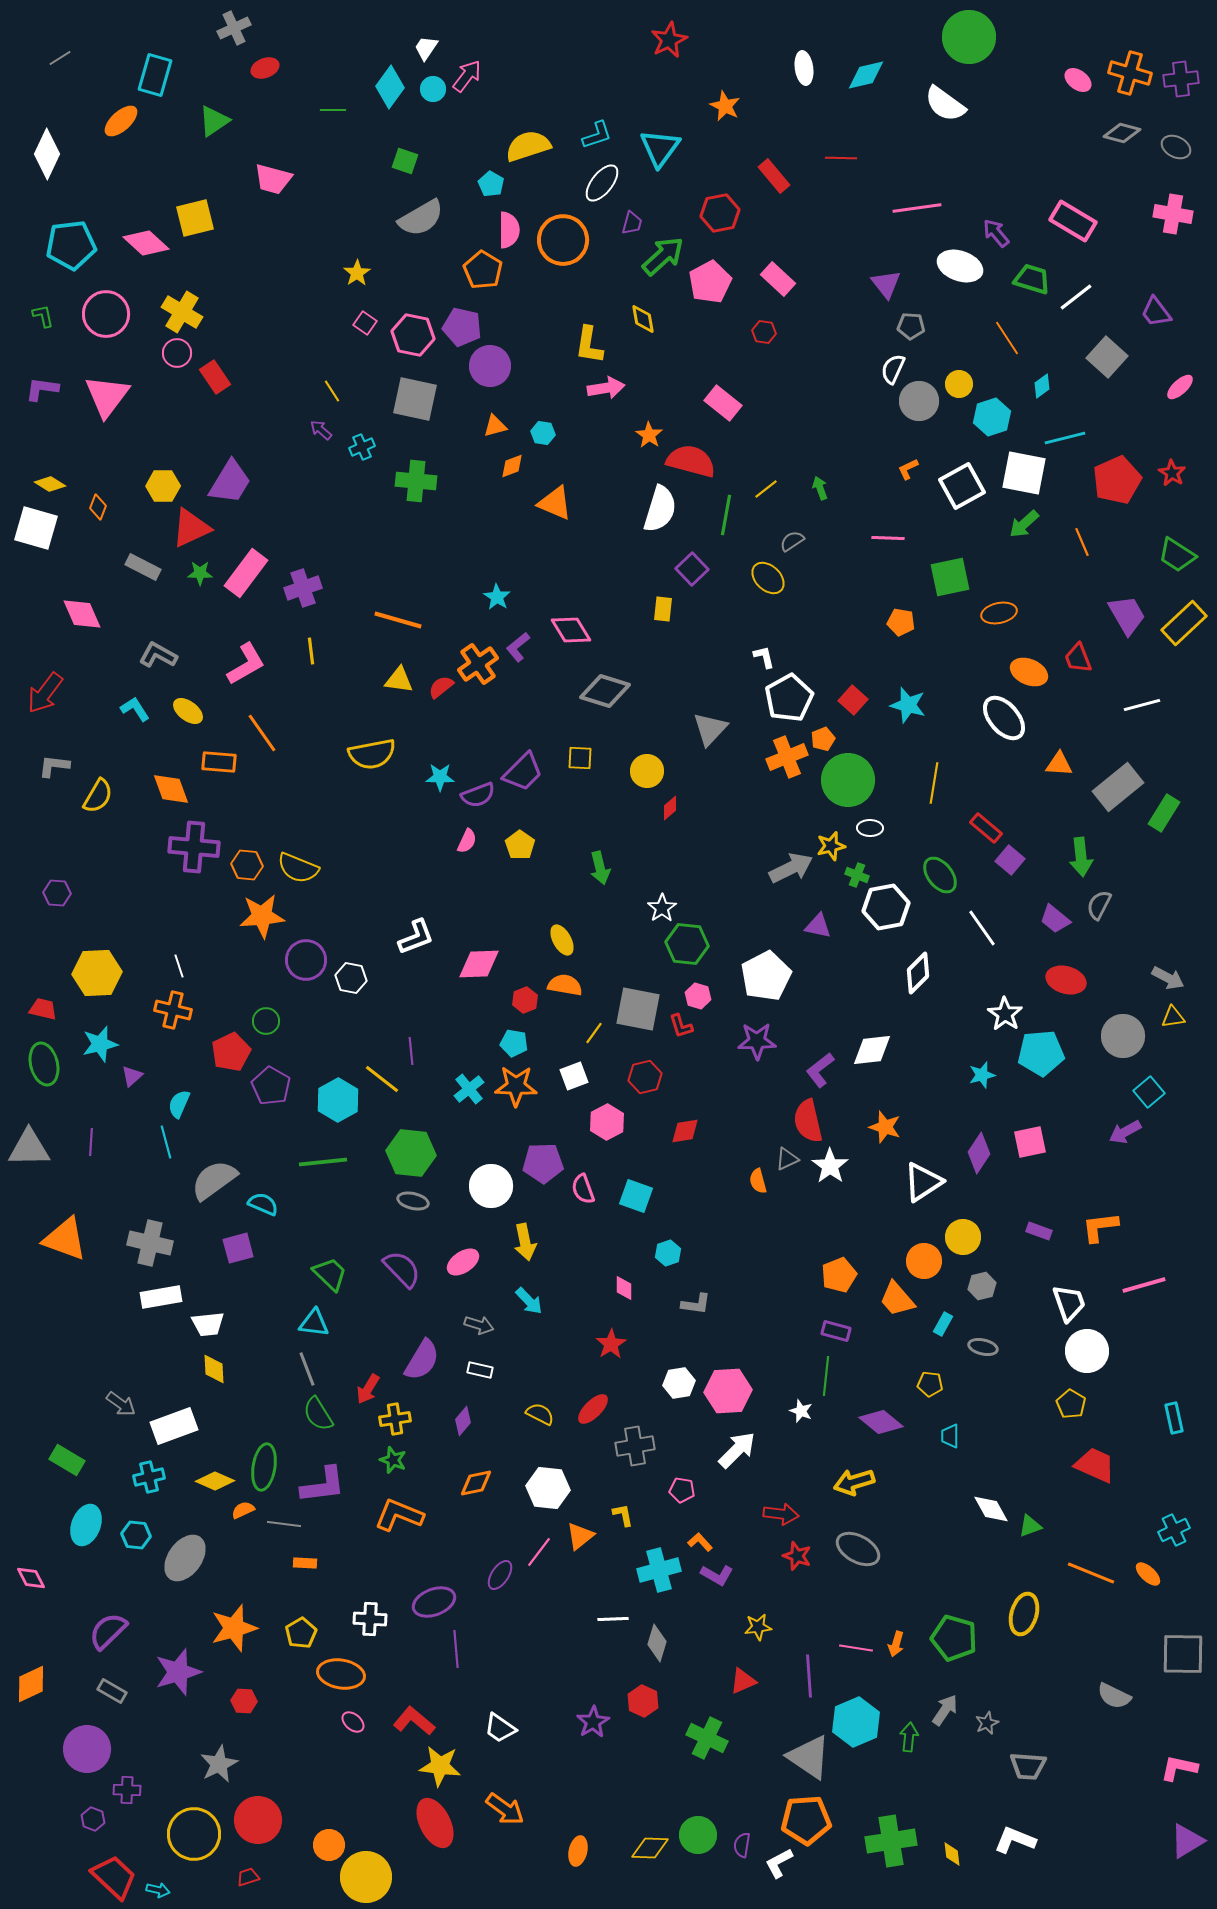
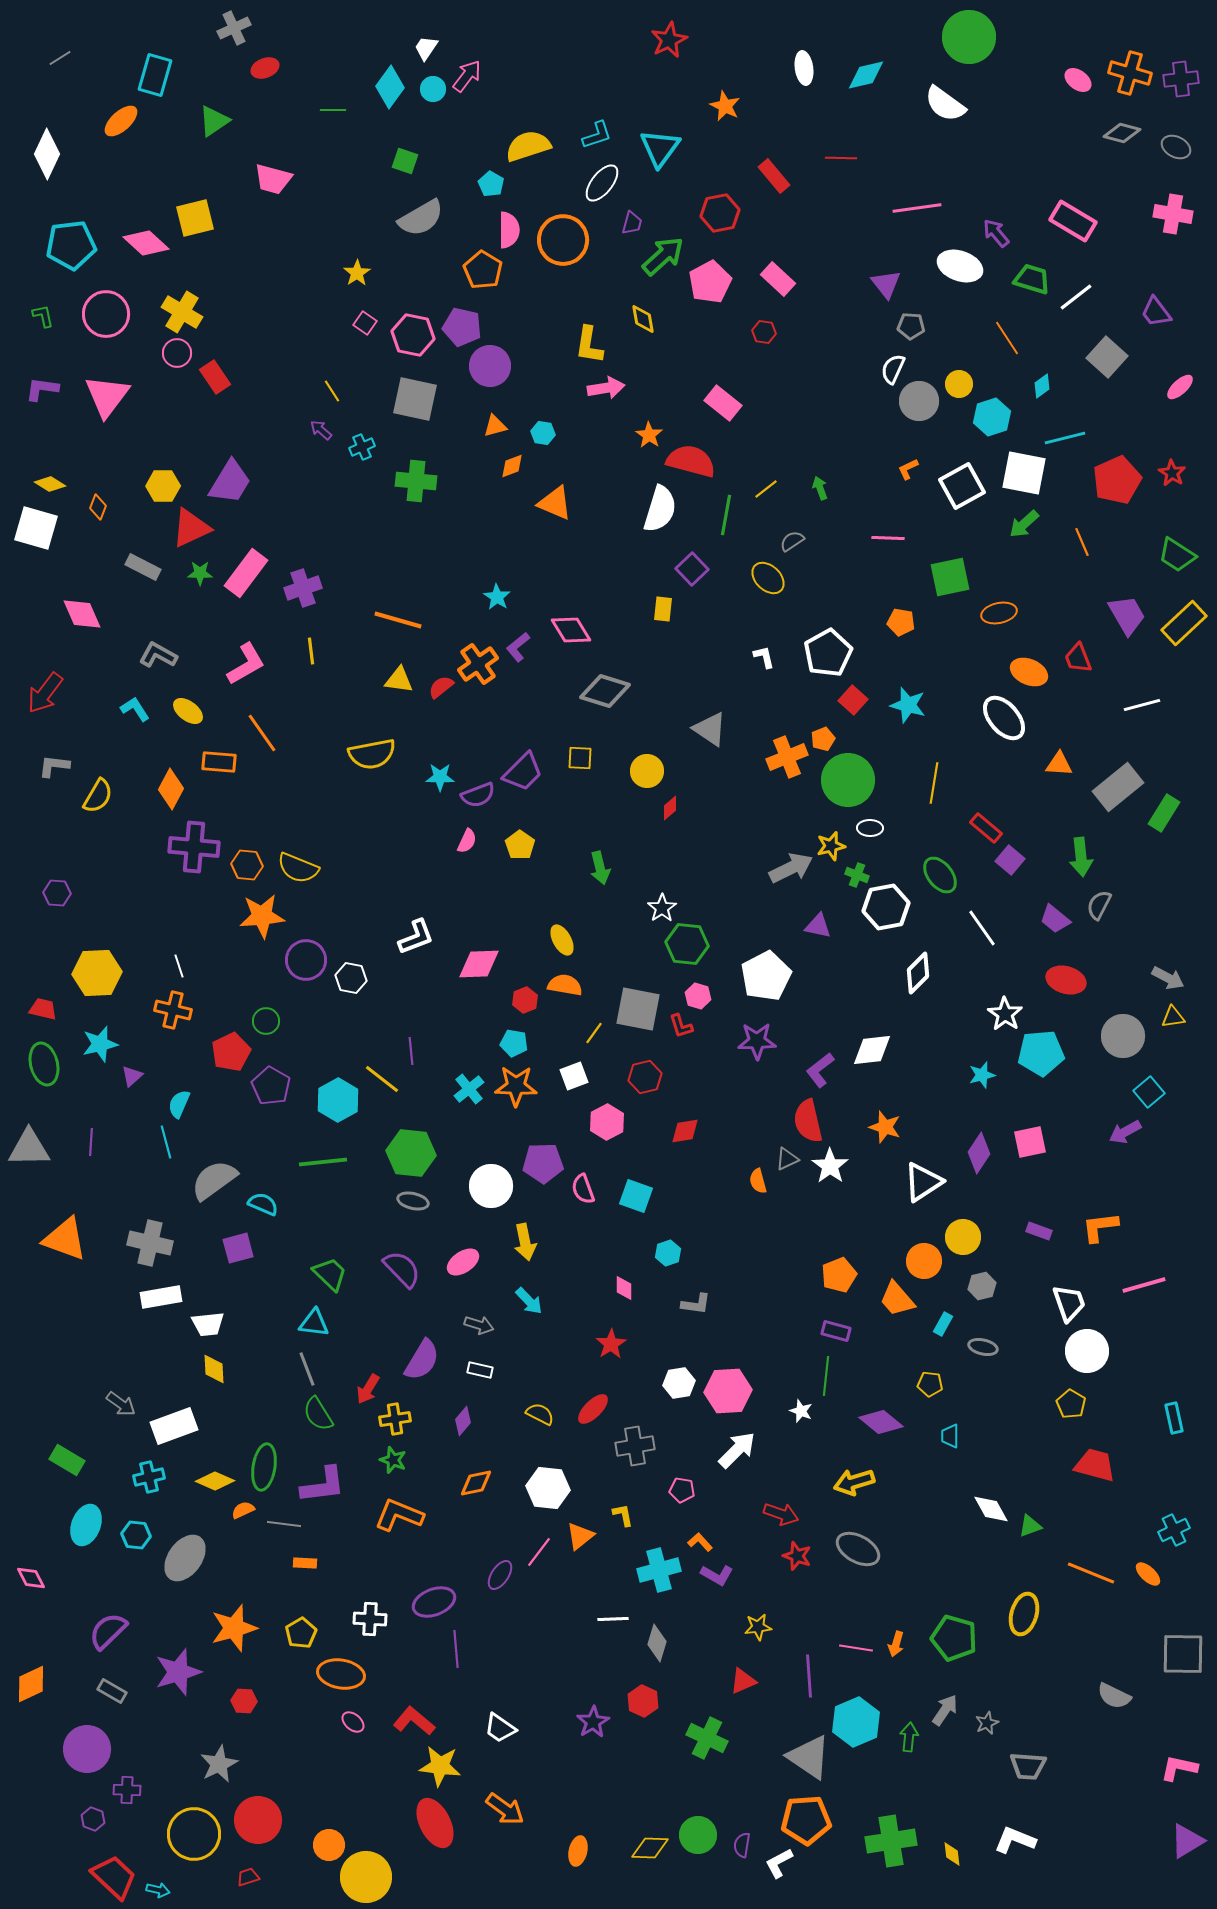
white pentagon at (789, 698): moved 39 px right, 45 px up
gray triangle at (710, 729): rotated 39 degrees counterclockwise
orange diamond at (171, 789): rotated 48 degrees clockwise
red trapezoid at (1095, 1465): rotated 9 degrees counterclockwise
red arrow at (781, 1514): rotated 12 degrees clockwise
